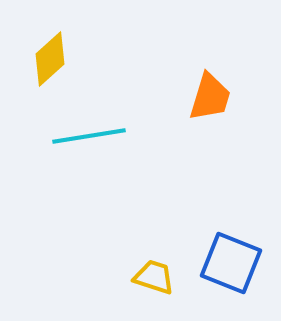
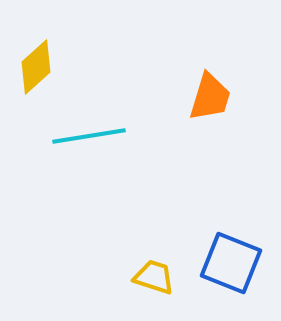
yellow diamond: moved 14 px left, 8 px down
